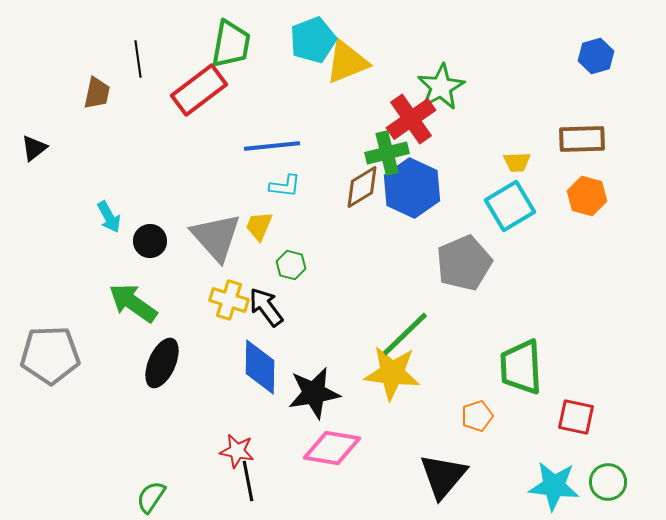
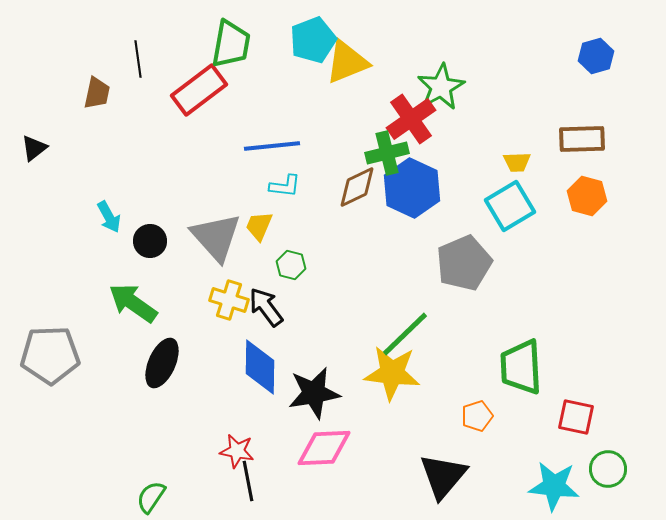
brown diamond at (362, 187): moved 5 px left; rotated 6 degrees clockwise
pink diamond at (332, 448): moved 8 px left; rotated 12 degrees counterclockwise
green circle at (608, 482): moved 13 px up
